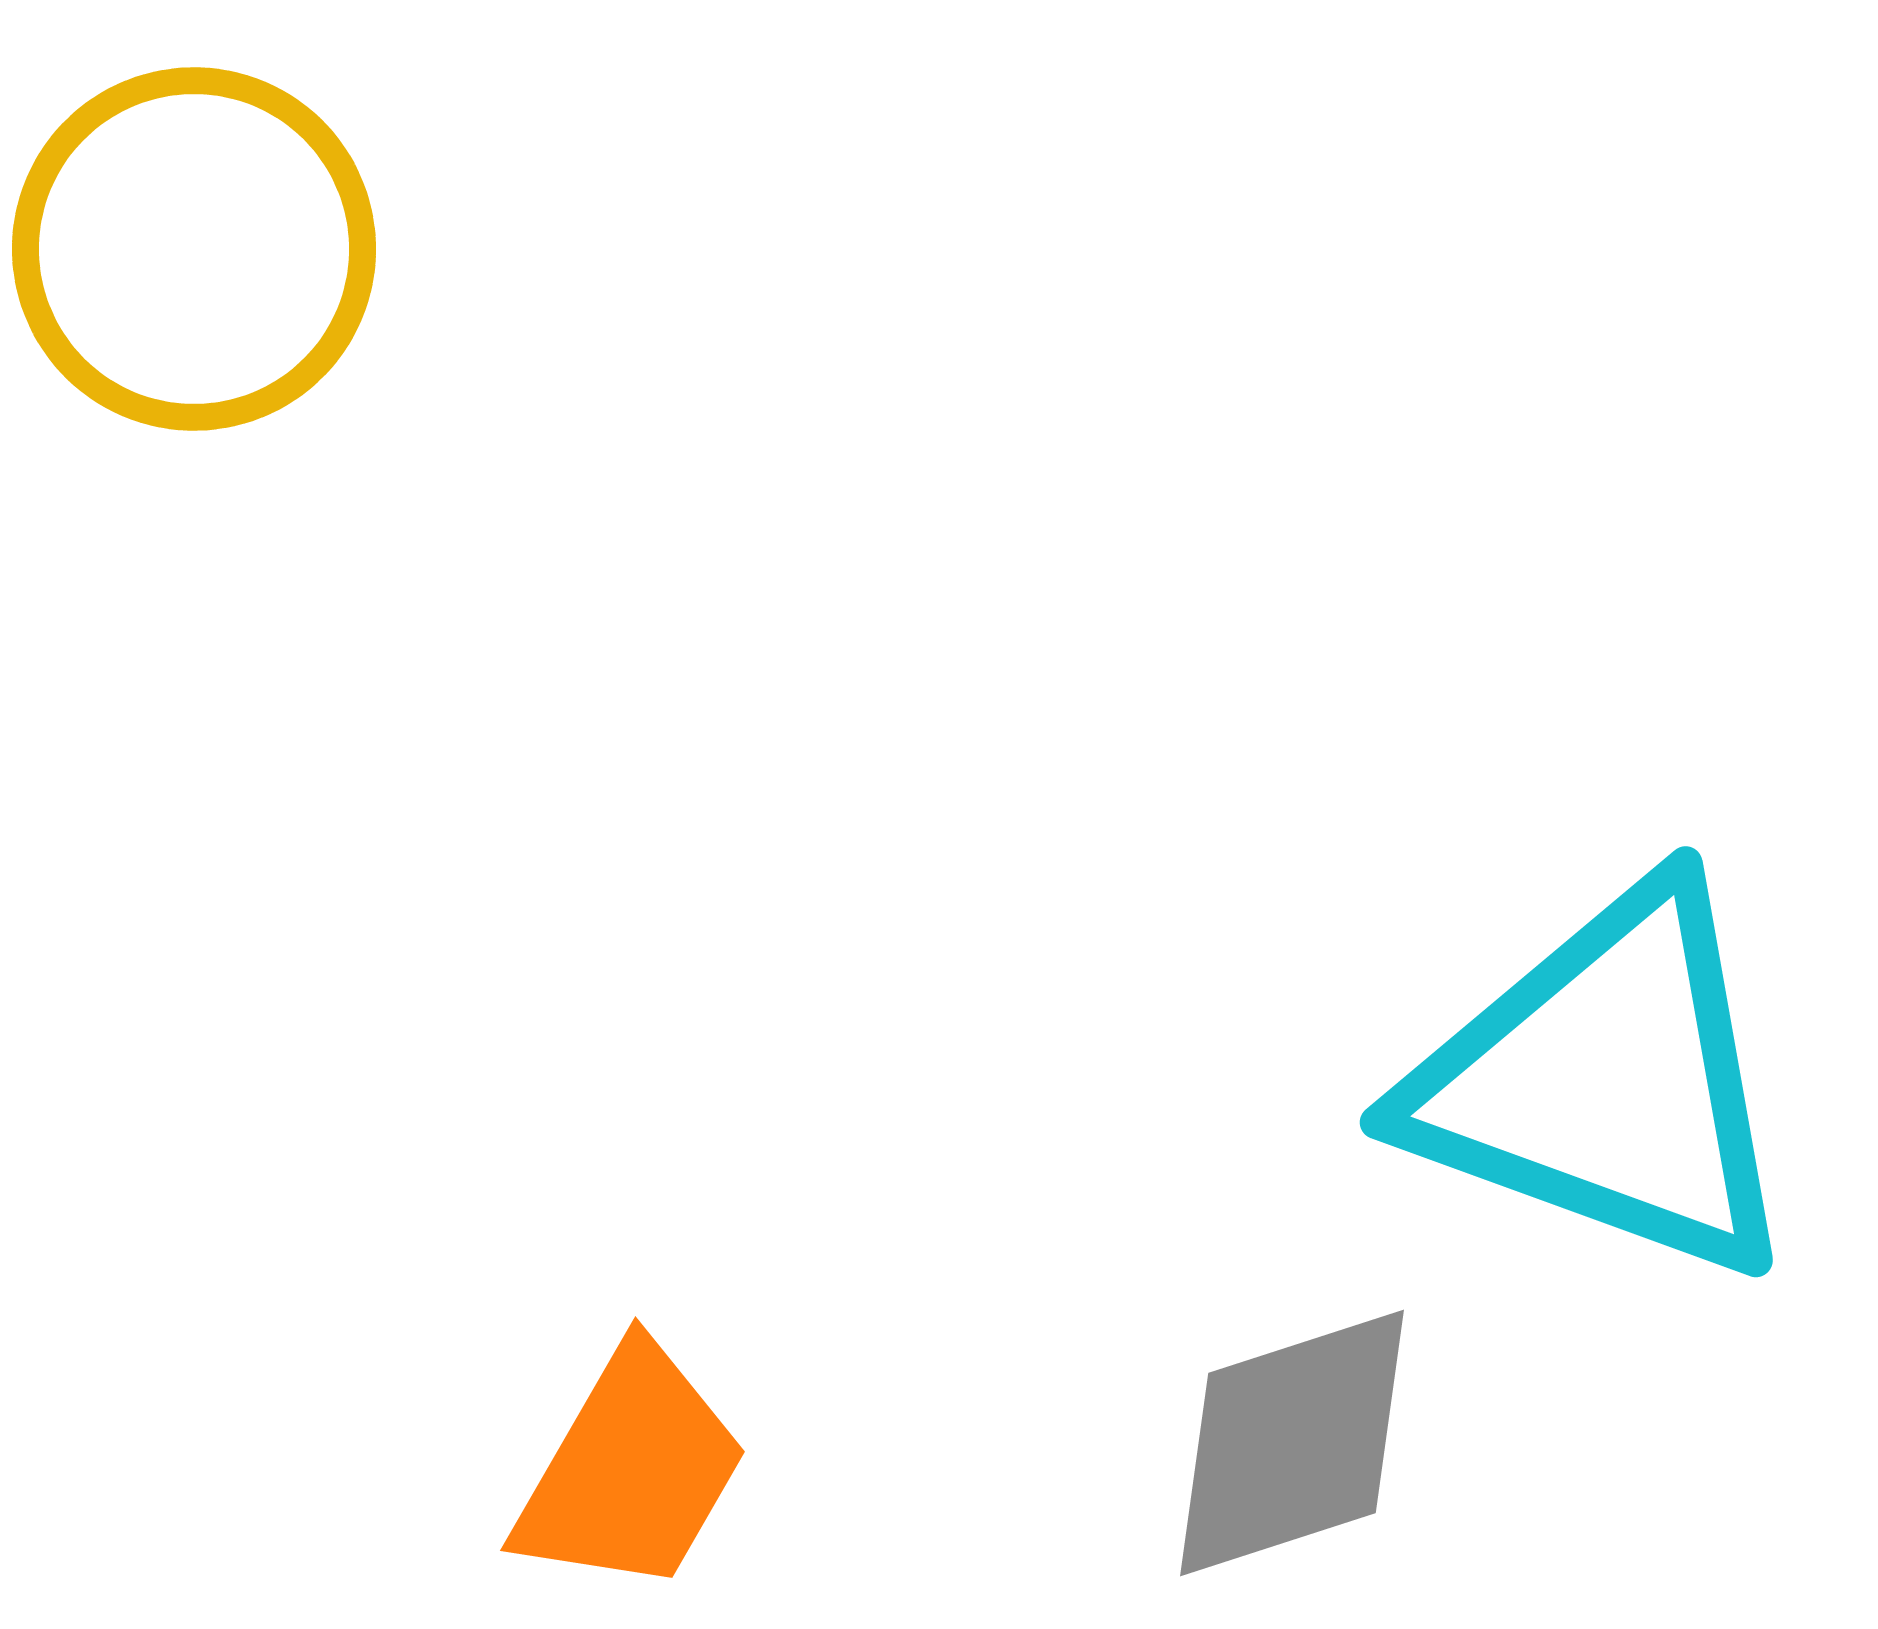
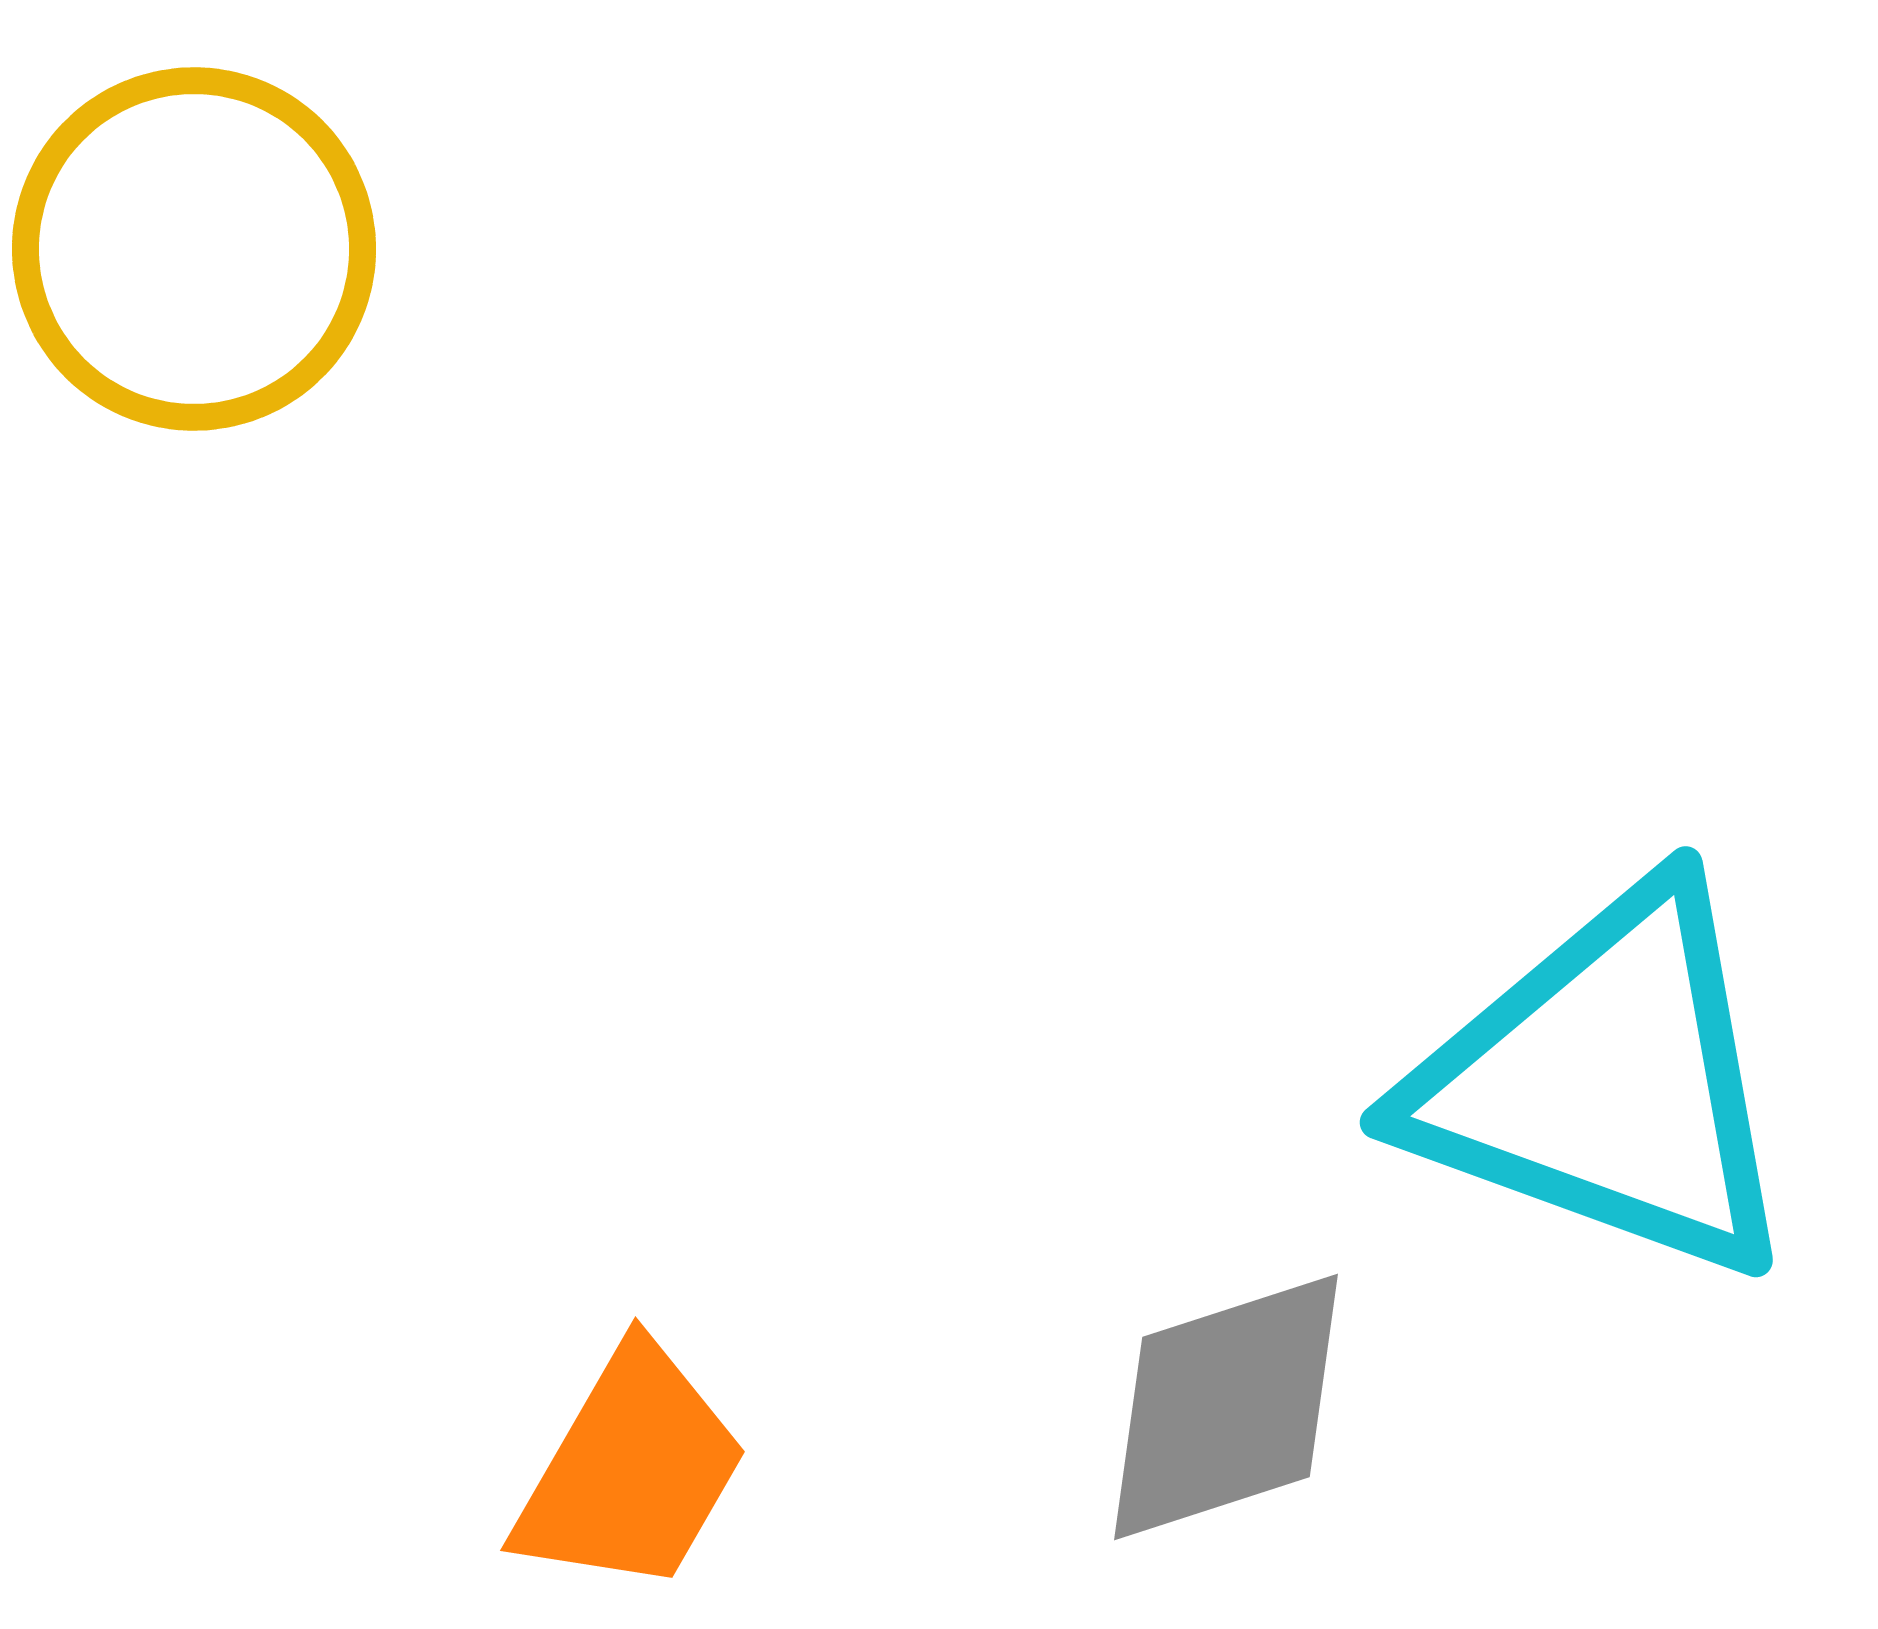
gray diamond: moved 66 px left, 36 px up
